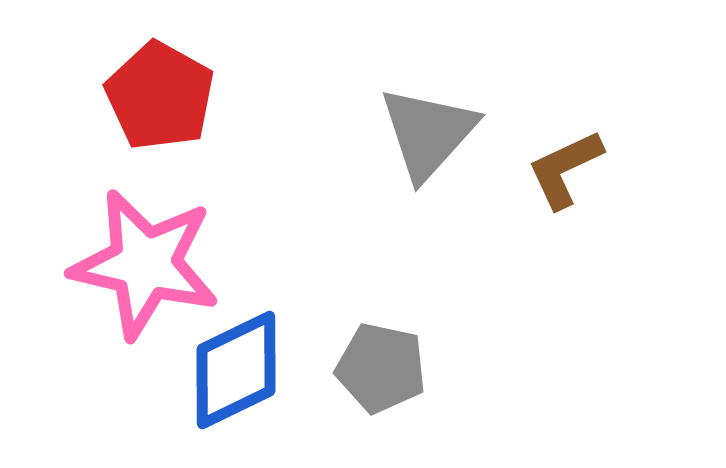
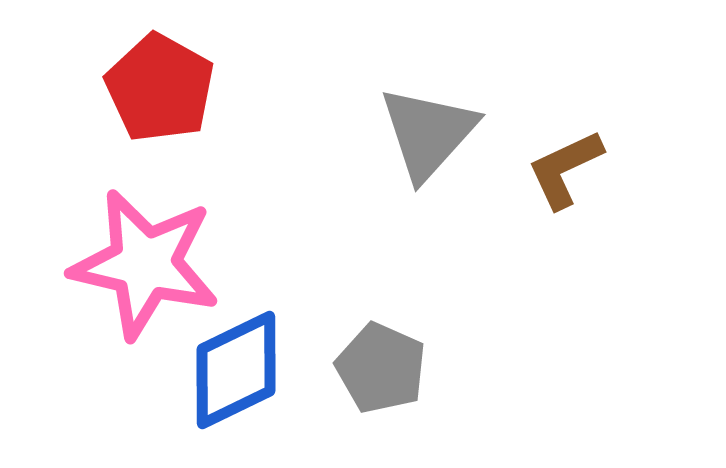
red pentagon: moved 8 px up
gray pentagon: rotated 12 degrees clockwise
